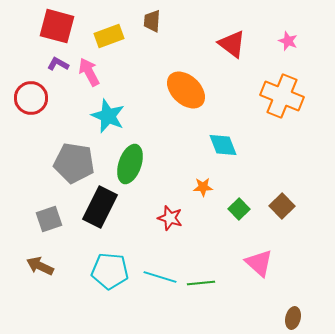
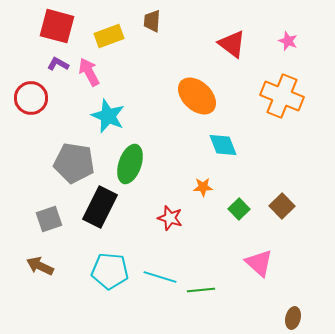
orange ellipse: moved 11 px right, 6 px down
green line: moved 7 px down
